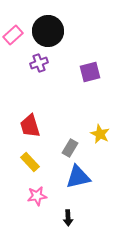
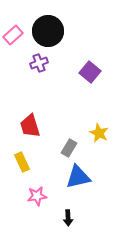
purple square: rotated 35 degrees counterclockwise
yellow star: moved 1 px left, 1 px up
gray rectangle: moved 1 px left
yellow rectangle: moved 8 px left; rotated 18 degrees clockwise
